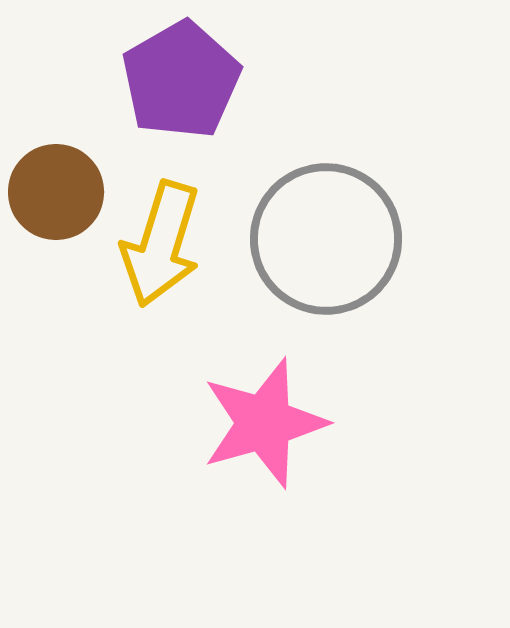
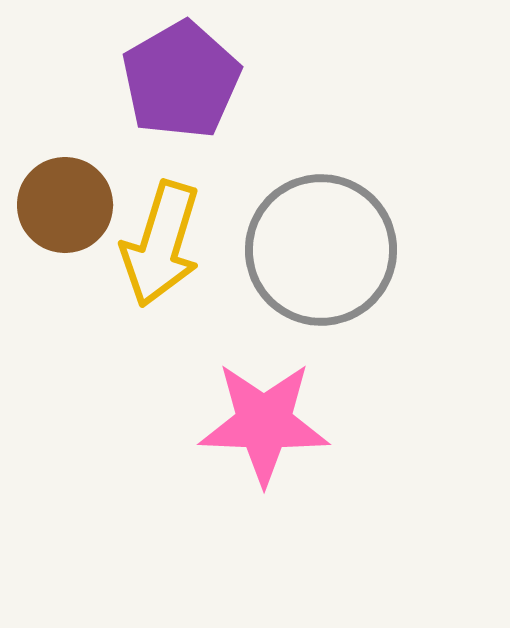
brown circle: moved 9 px right, 13 px down
gray circle: moved 5 px left, 11 px down
pink star: rotated 18 degrees clockwise
